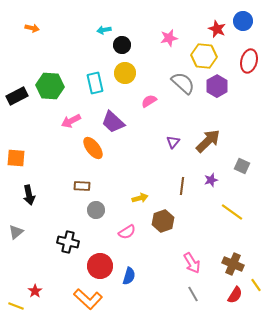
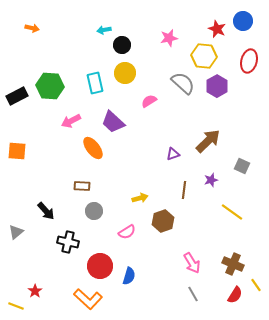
purple triangle at (173, 142): moved 12 px down; rotated 32 degrees clockwise
orange square at (16, 158): moved 1 px right, 7 px up
brown line at (182, 186): moved 2 px right, 4 px down
black arrow at (29, 195): moved 17 px right, 16 px down; rotated 30 degrees counterclockwise
gray circle at (96, 210): moved 2 px left, 1 px down
